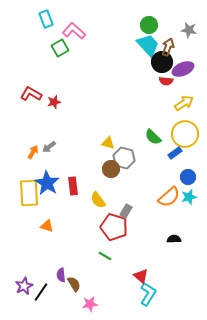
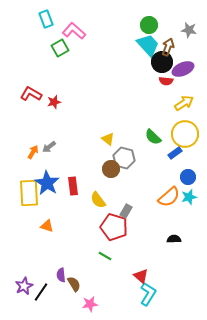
yellow triangle: moved 4 px up; rotated 24 degrees clockwise
